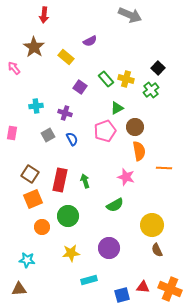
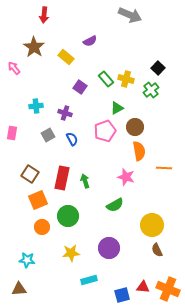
red rectangle: moved 2 px right, 2 px up
orange square: moved 5 px right, 1 px down
orange cross: moved 2 px left
